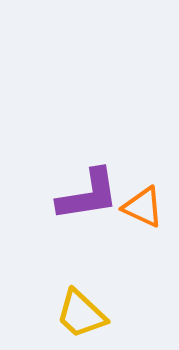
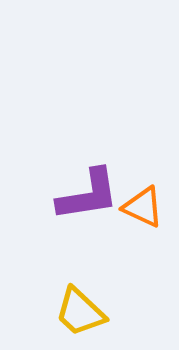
yellow trapezoid: moved 1 px left, 2 px up
